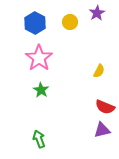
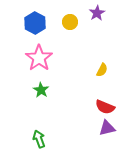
yellow semicircle: moved 3 px right, 1 px up
purple triangle: moved 5 px right, 2 px up
